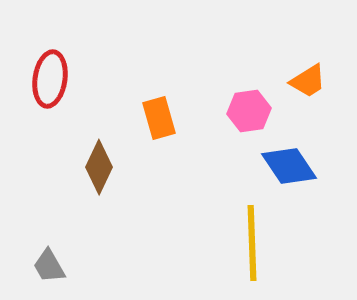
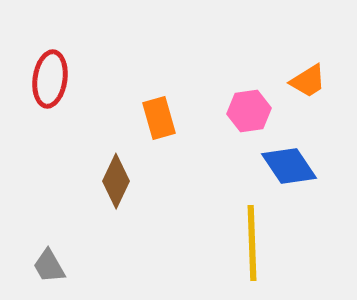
brown diamond: moved 17 px right, 14 px down
